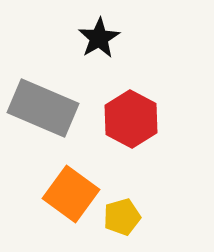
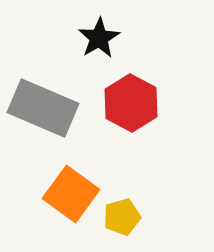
red hexagon: moved 16 px up
